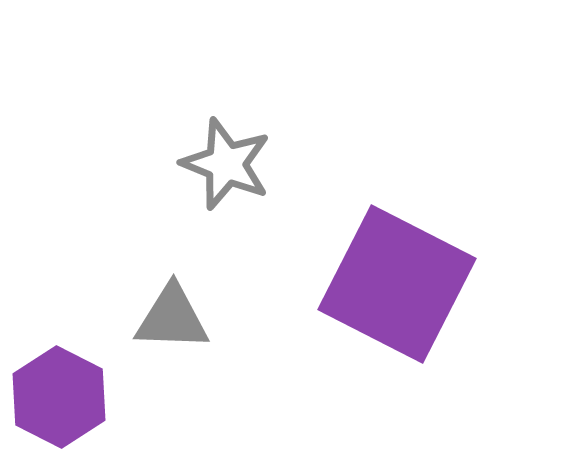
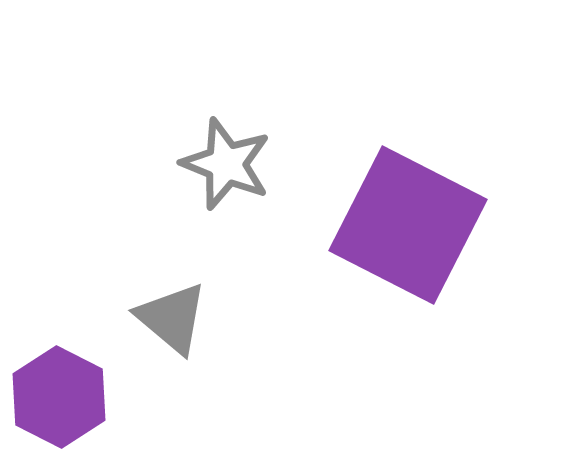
purple square: moved 11 px right, 59 px up
gray triangle: rotated 38 degrees clockwise
